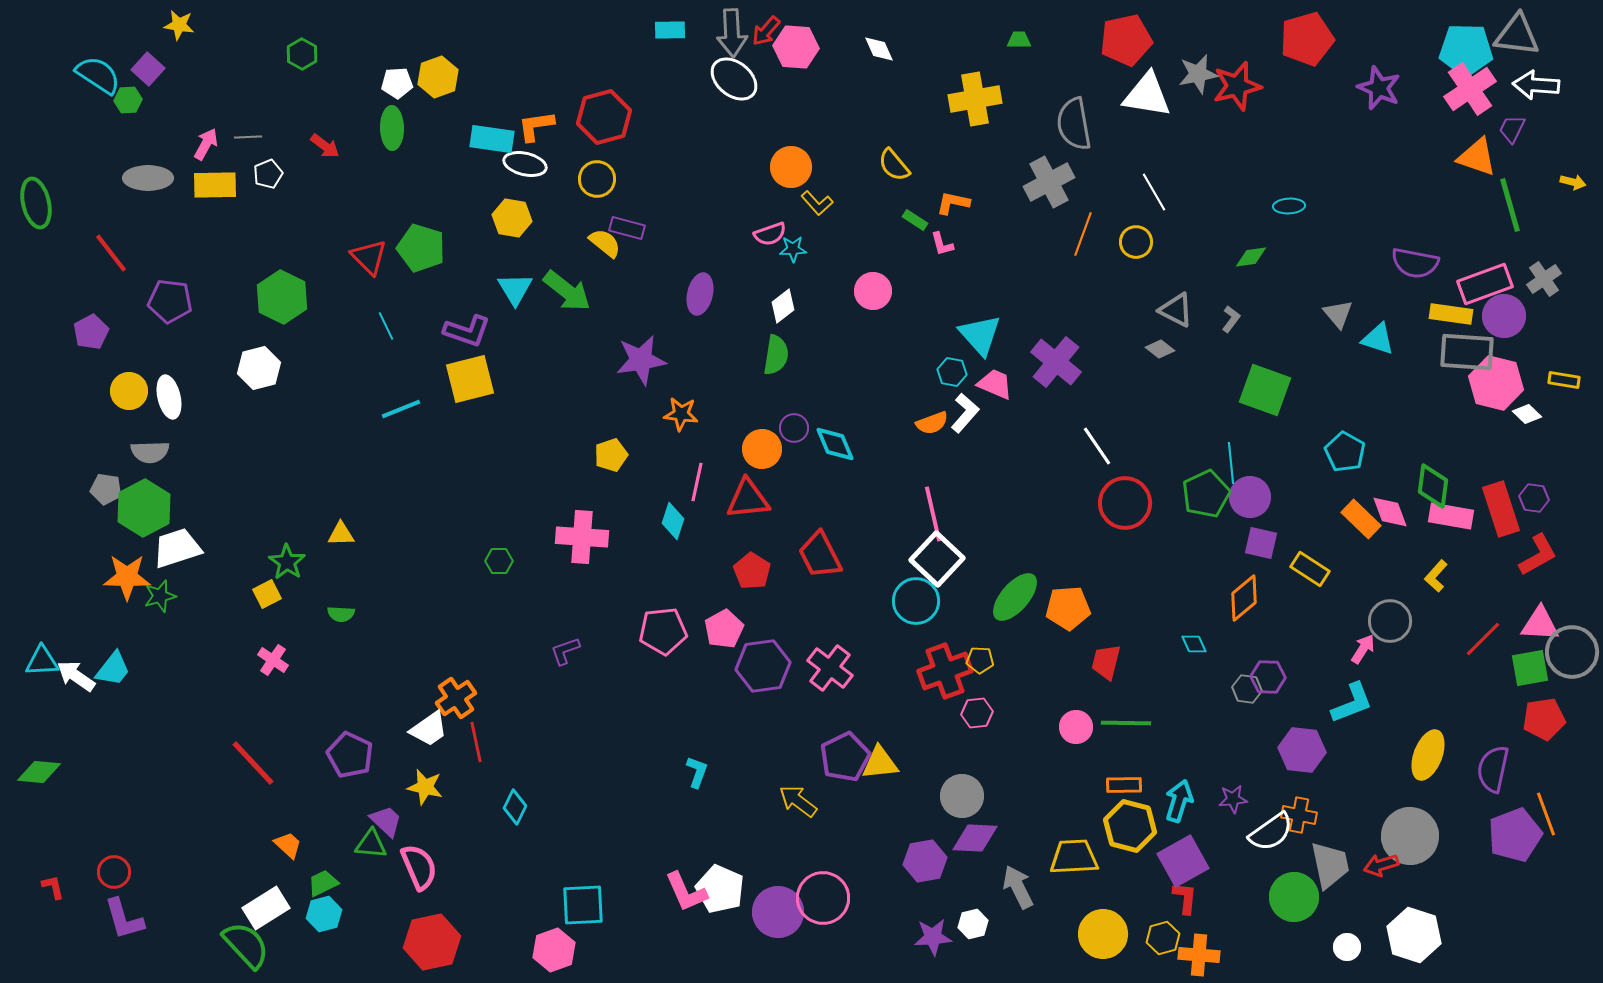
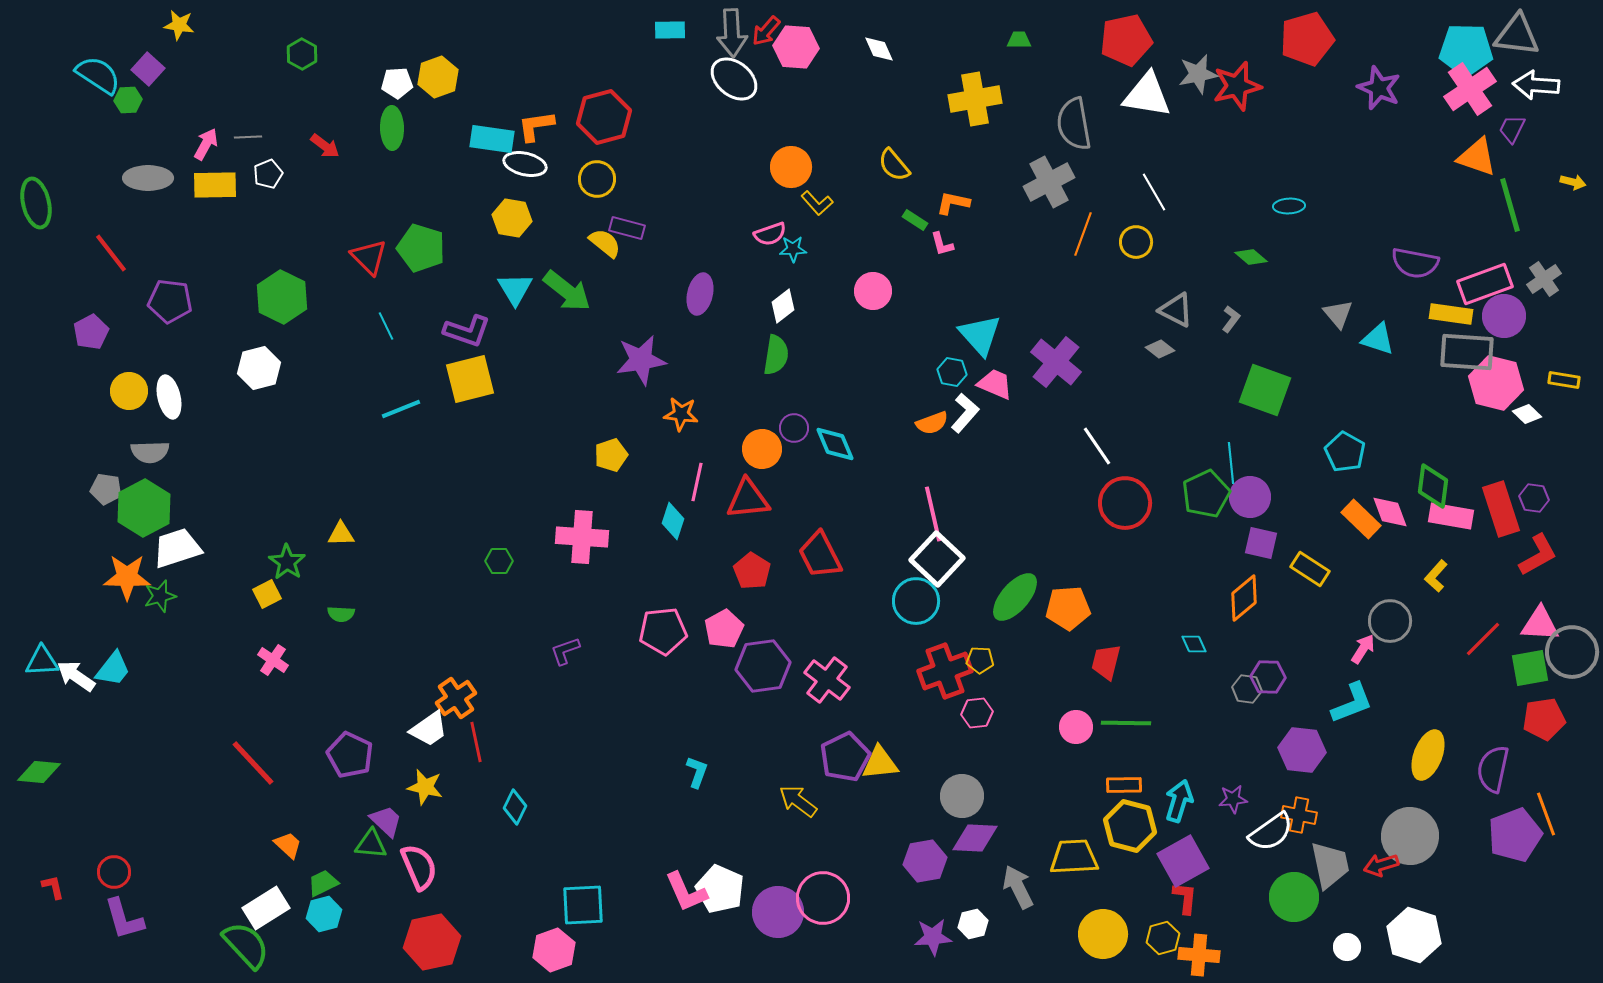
green diamond at (1251, 257): rotated 48 degrees clockwise
pink cross at (830, 668): moved 3 px left, 12 px down
